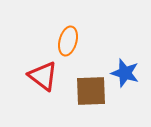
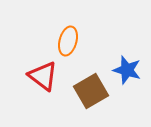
blue star: moved 2 px right, 3 px up
brown square: rotated 28 degrees counterclockwise
